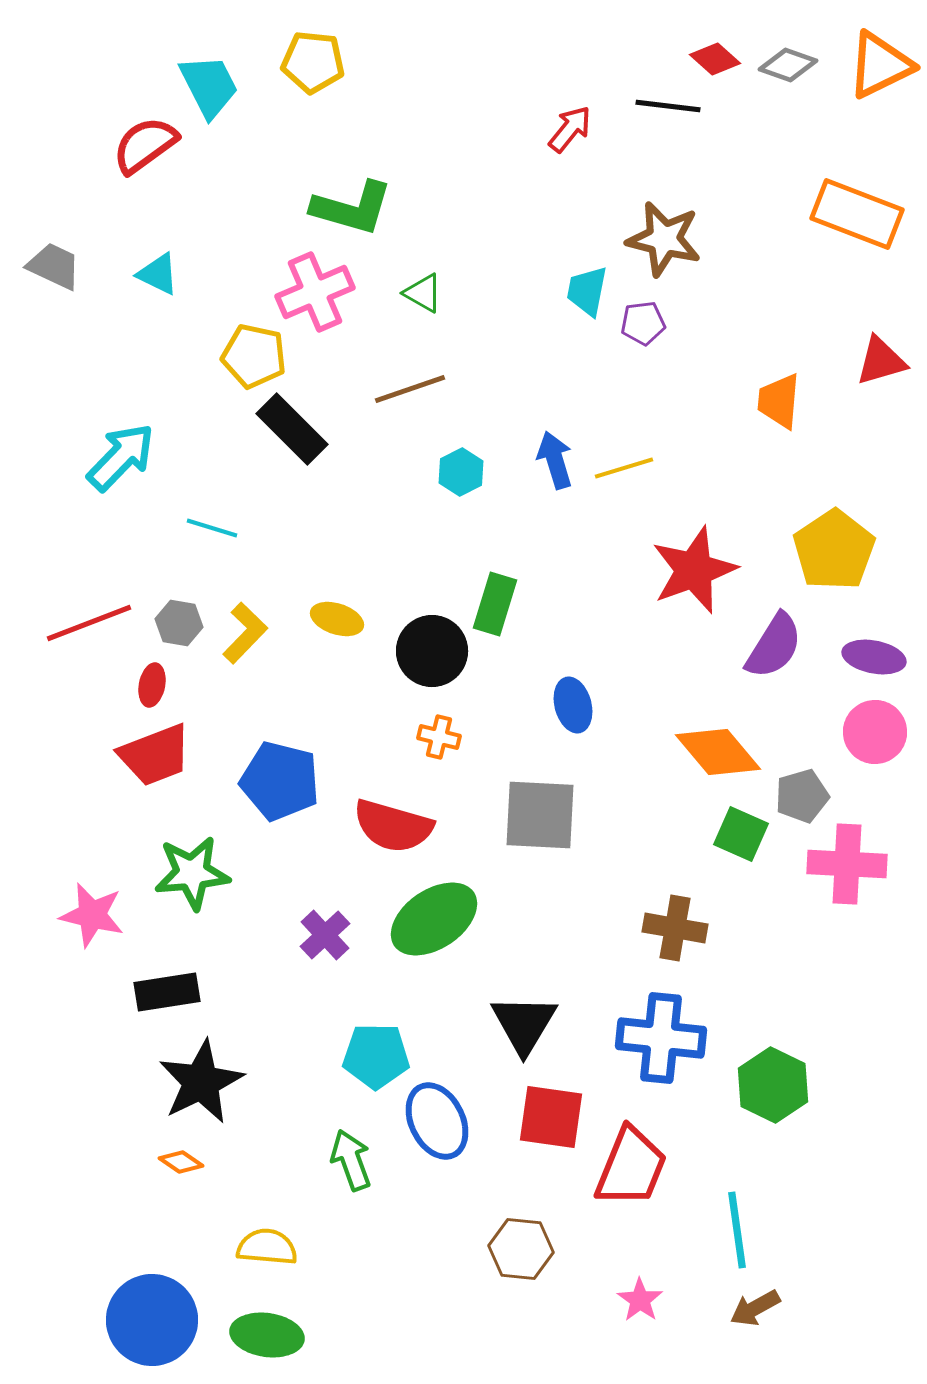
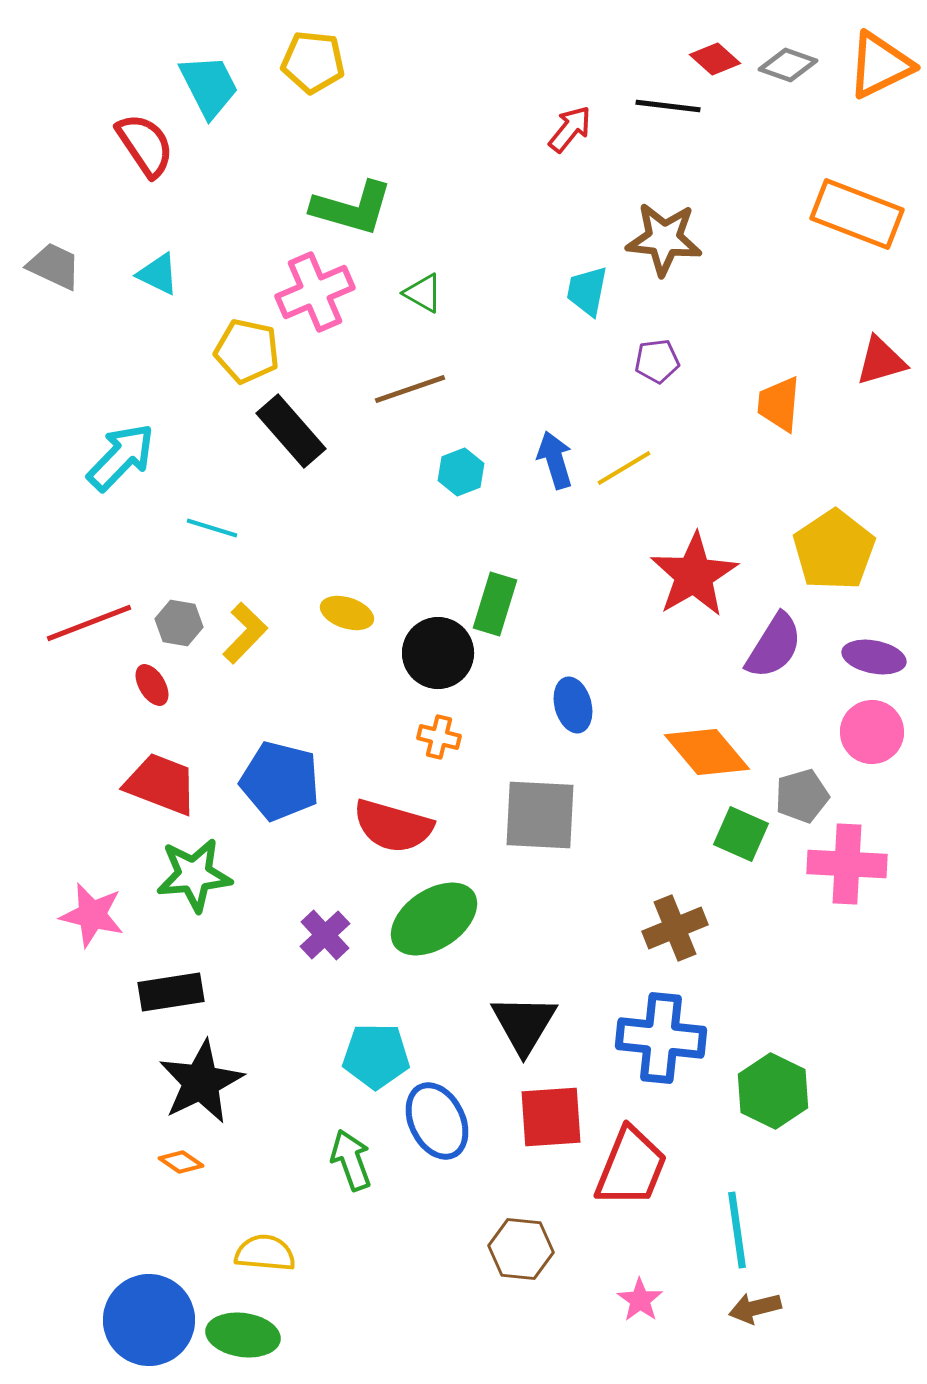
red semicircle at (145, 145): rotated 92 degrees clockwise
brown star at (664, 239): rotated 8 degrees counterclockwise
purple pentagon at (643, 323): moved 14 px right, 38 px down
yellow pentagon at (254, 356): moved 7 px left, 5 px up
orange trapezoid at (779, 401): moved 3 px down
black rectangle at (292, 429): moved 1 px left, 2 px down; rotated 4 degrees clockwise
yellow line at (624, 468): rotated 14 degrees counterclockwise
cyan hexagon at (461, 472): rotated 6 degrees clockwise
red star at (694, 570): moved 5 px down; rotated 10 degrees counterclockwise
yellow ellipse at (337, 619): moved 10 px right, 6 px up
black circle at (432, 651): moved 6 px right, 2 px down
red ellipse at (152, 685): rotated 42 degrees counterclockwise
pink circle at (875, 732): moved 3 px left
orange diamond at (718, 752): moved 11 px left
red trapezoid at (155, 755): moved 6 px right, 29 px down; rotated 138 degrees counterclockwise
green star at (192, 873): moved 2 px right, 2 px down
brown cross at (675, 928): rotated 32 degrees counterclockwise
black rectangle at (167, 992): moved 4 px right
green hexagon at (773, 1085): moved 6 px down
red square at (551, 1117): rotated 12 degrees counterclockwise
yellow semicircle at (267, 1247): moved 2 px left, 6 px down
brown arrow at (755, 1308): rotated 15 degrees clockwise
blue circle at (152, 1320): moved 3 px left
green ellipse at (267, 1335): moved 24 px left
